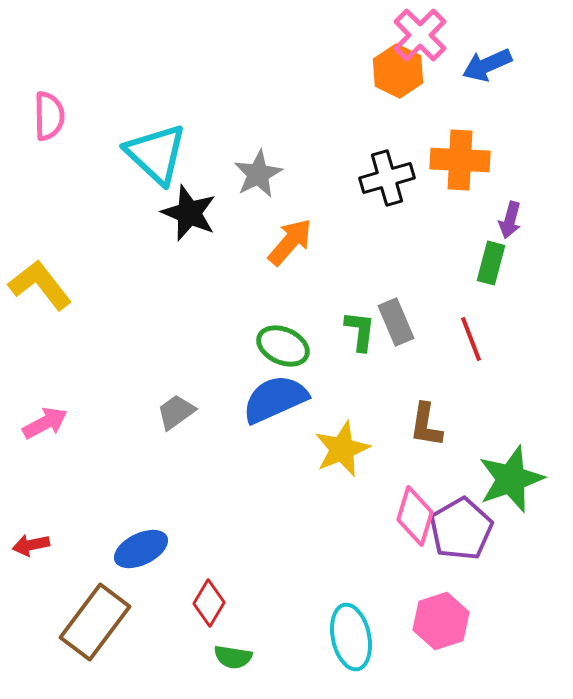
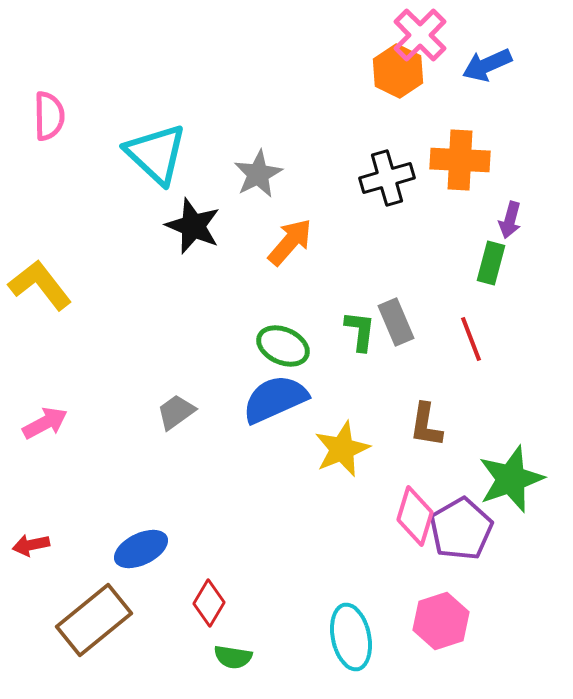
black star: moved 4 px right, 13 px down
brown rectangle: moved 1 px left, 2 px up; rotated 14 degrees clockwise
